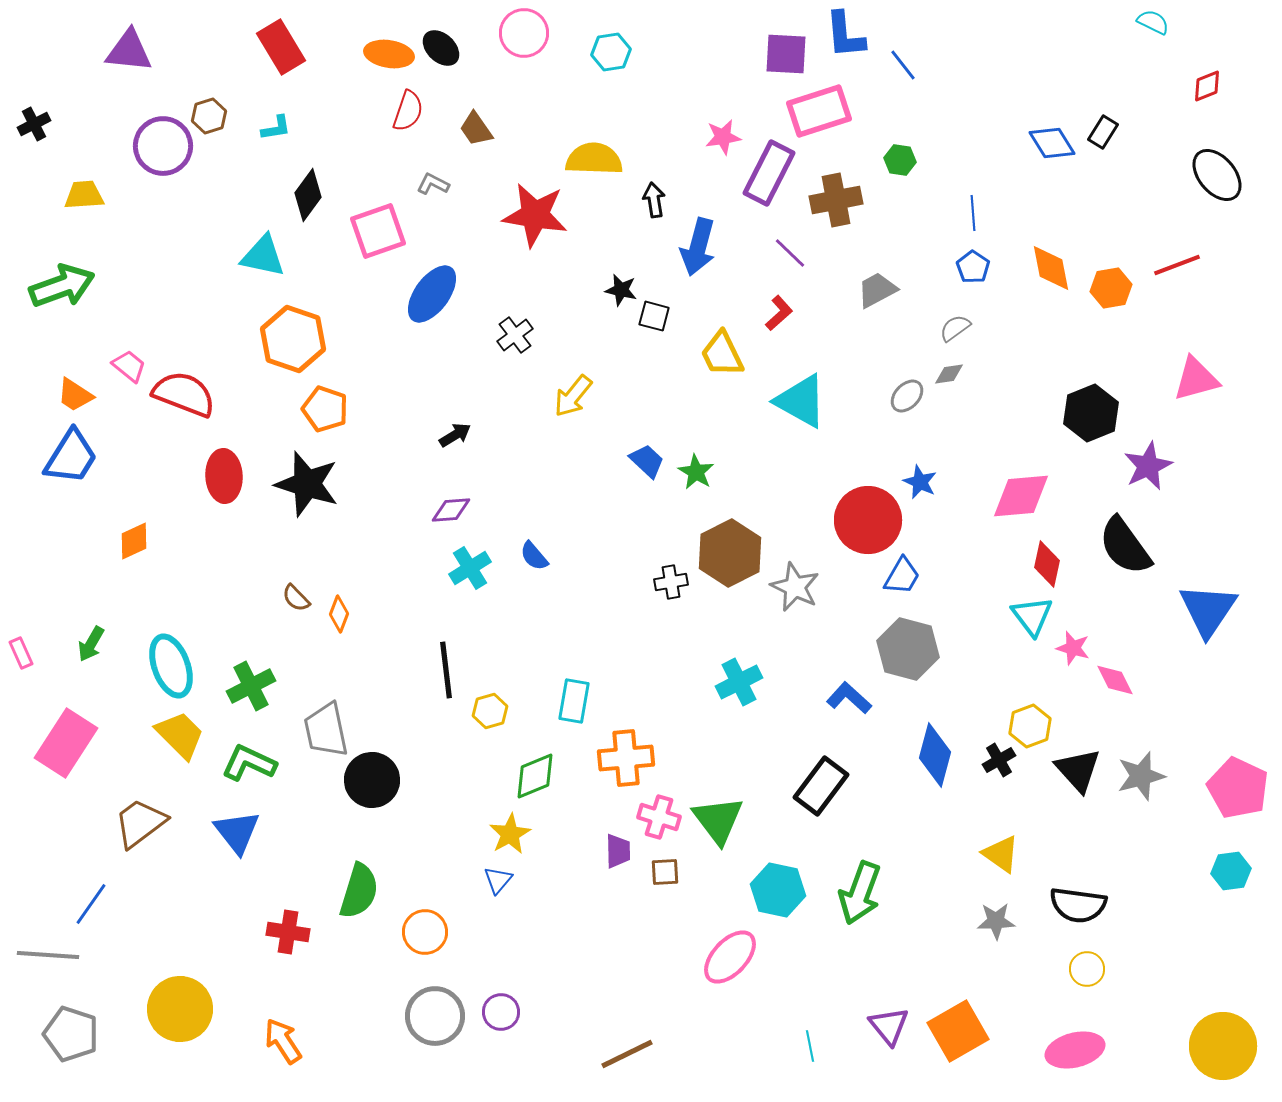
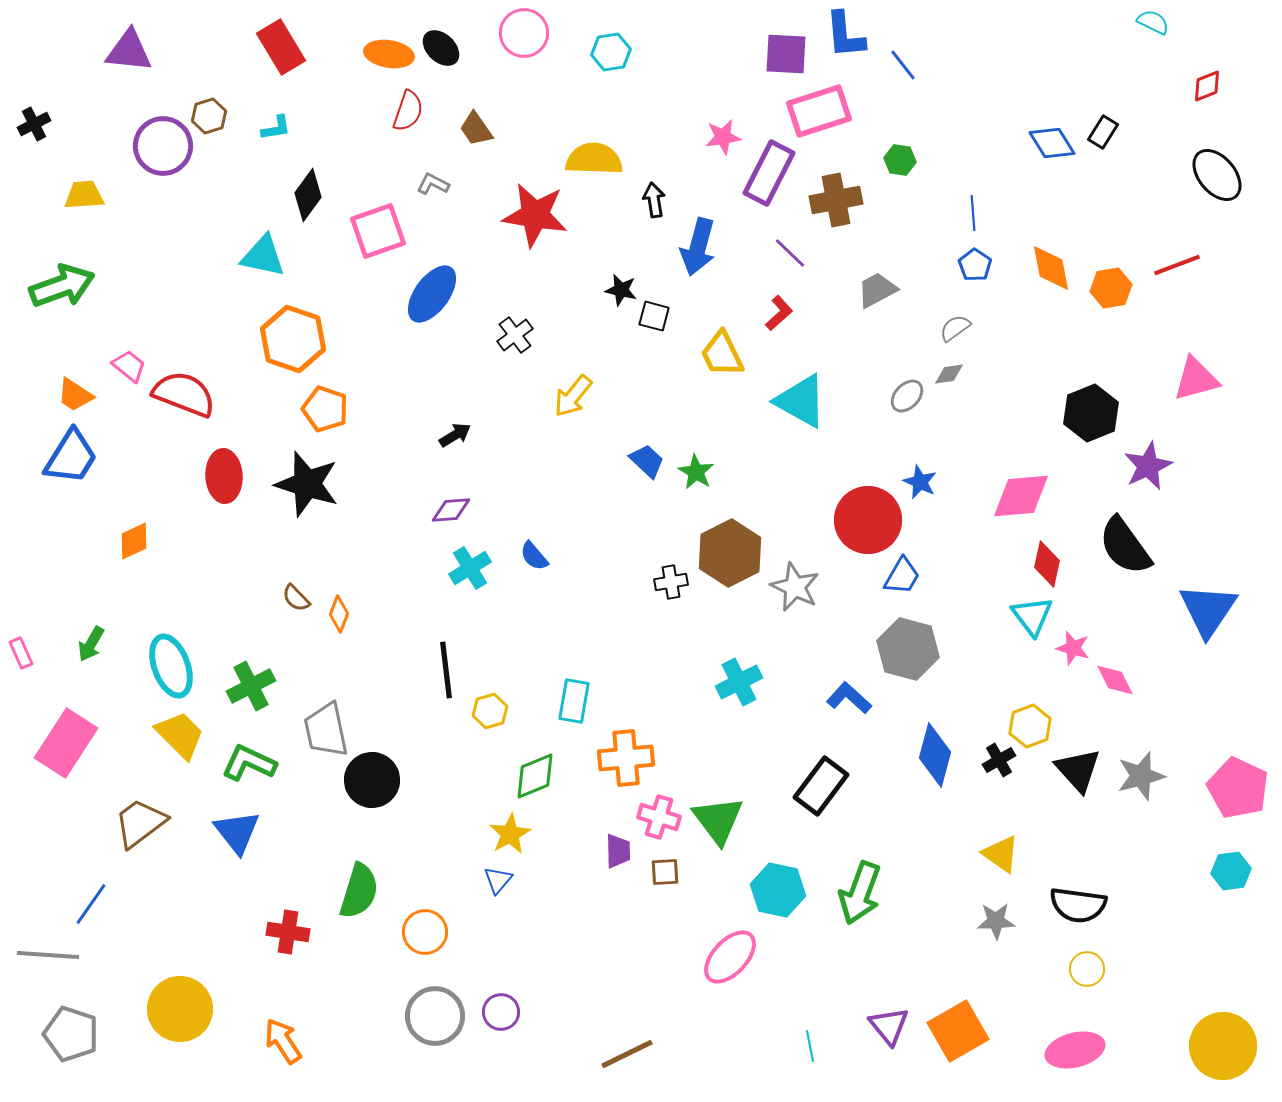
blue pentagon at (973, 267): moved 2 px right, 2 px up
